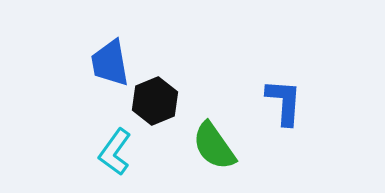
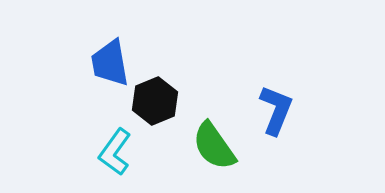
blue L-shape: moved 8 px left, 8 px down; rotated 18 degrees clockwise
